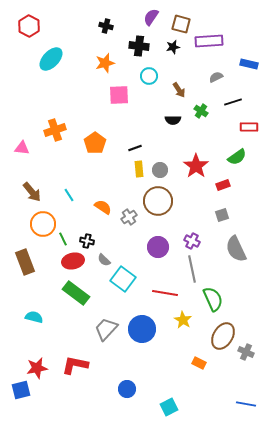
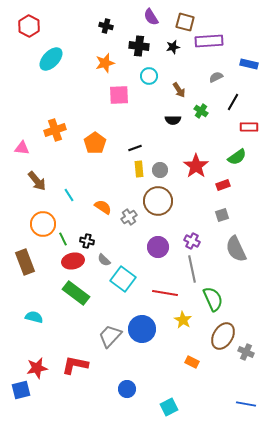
purple semicircle at (151, 17): rotated 66 degrees counterclockwise
brown square at (181, 24): moved 4 px right, 2 px up
black line at (233, 102): rotated 42 degrees counterclockwise
brown arrow at (32, 192): moved 5 px right, 11 px up
gray trapezoid at (106, 329): moved 4 px right, 7 px down
orange rectangle at (199, 363): moved 7 px left, 1 px up
